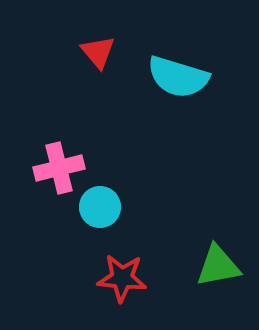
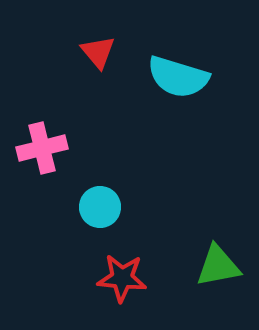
pink cross: moved 17 px left, 20 px up
